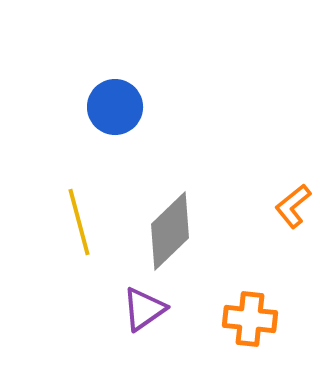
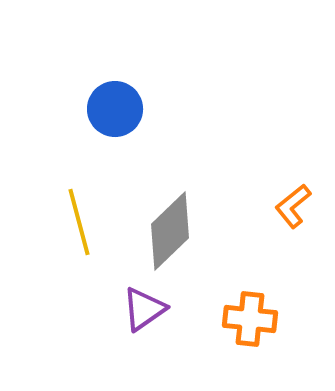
blue circle: moved 2 px down
